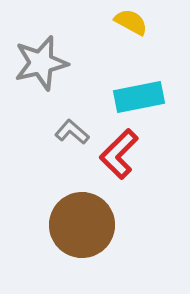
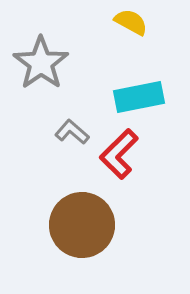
gray star: rotated 22 degrees counterclockwise
